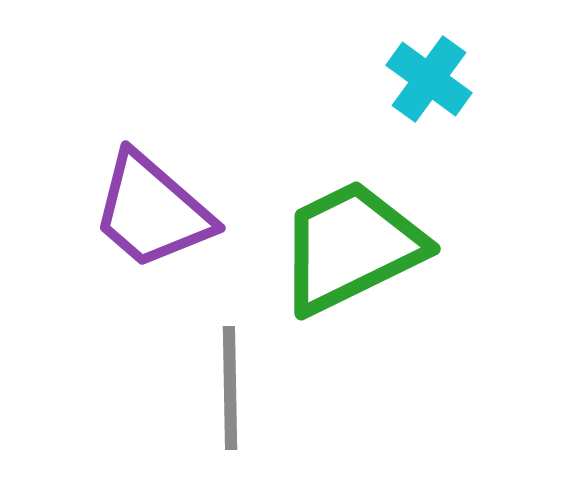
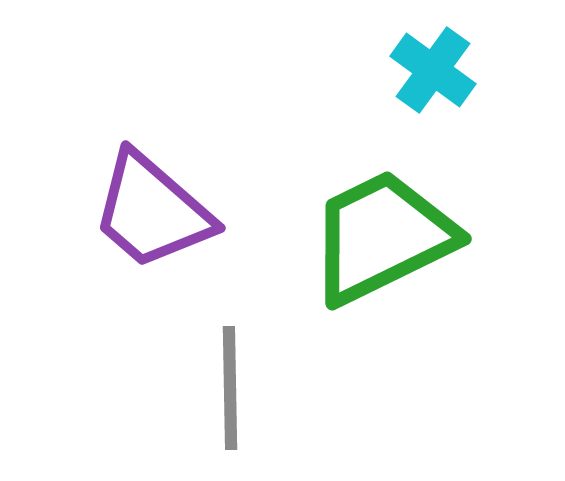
cyan cross: moved 4 px right, 9 px up
green trapezoid: moved 31 px right, 10 px up
